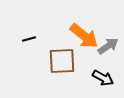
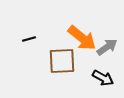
orange arrow: moved 2 px left, 2 px down
gray arrow: moved 1 px left, 1 px down
